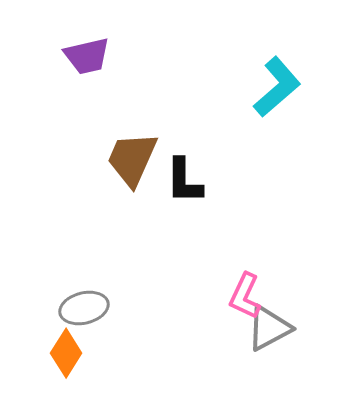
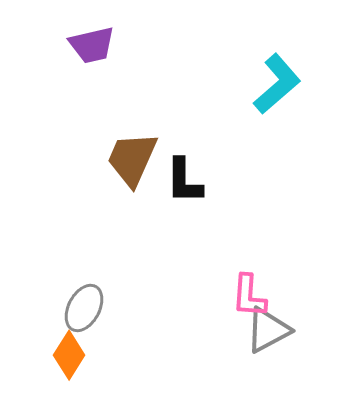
purple trapezoid: moved 5 px right, 11 px up
cyan L-shape: moved 3 px up
pink L-shape: moved 4 px right; rotated 21 degrees counterclockwise
gray ellipse: rotated 48 degrees counterclockwise
gray triangle: moved 1 px left, 2 px down
orange diamond: moved 3 px right, 2 px down
